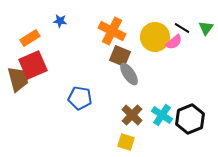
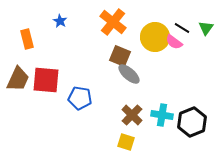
blue star: rotated 24 degrees clockwise
orange cross: moved 1 px right, 9 px up; rotated 12 degrees clockwise
orange rectangle: moved 3 px left, 1 px down; rotated 72 degrees counterclockwise
pink semicircle: rotated 78 degrees clockwise
red square: moved 13 px right, 15 px down; rotated 28 degrees clockwise
gray ellipse: rotated 15 degrees counterclockwise
brown trapezoid: rotated 40 degrees clockwise
cyan cross: rotated 25 degrees counterclockwise
black hexagon: moved 2 px right, 3 px down
